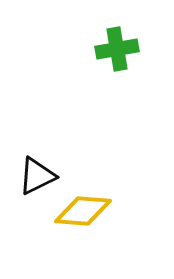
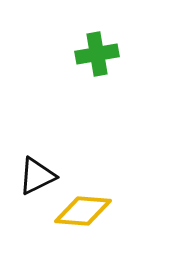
green cross: moved 20 px left, 5 px down
